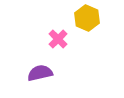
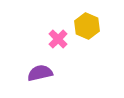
yellow hexagon: moved 8 px down
